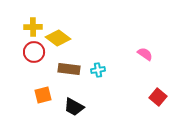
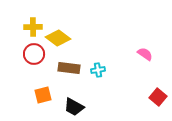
red circle: moved 2 px down
brown rectangle: moved 1 px up
